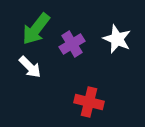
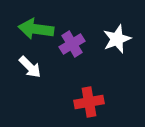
green arrow: rotated 60 degrees clockwise
white star: rotated 28 degrees clockwise
red cross: rotated 24 degrees counterclockwise
